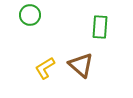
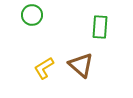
green circle: moved 2 px right
yellow L-shape: moved 1 px left
